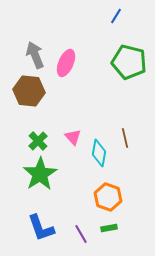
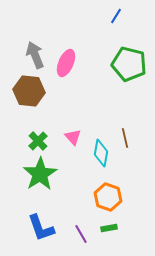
green pentagon: moved 2 px down
cyan diamond: moved 2 px right
